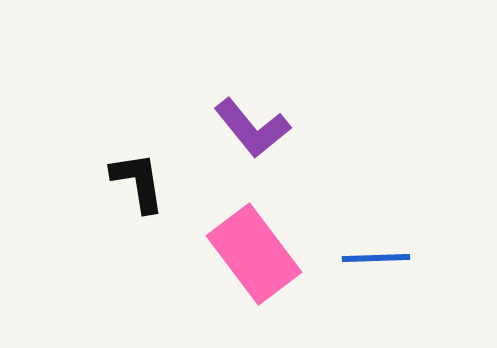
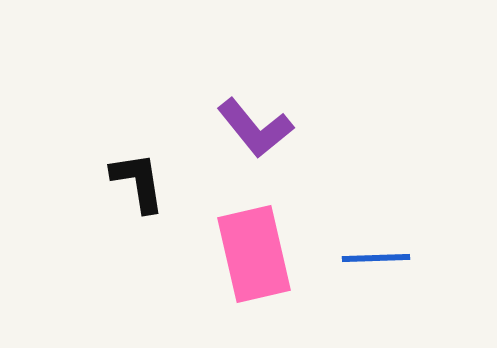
purple L-shape: moved 3 px right
pink rectangle: rotated 24 degrees clockwise
